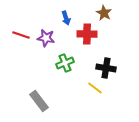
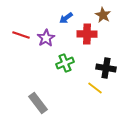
brown star: moved 1 px left, 2 px down
blue arrow: rotated 72 degrees clockwise
purple star: rotated 30 degrees clockwise
gray rectangle: moved 1 px left, 2 px down
